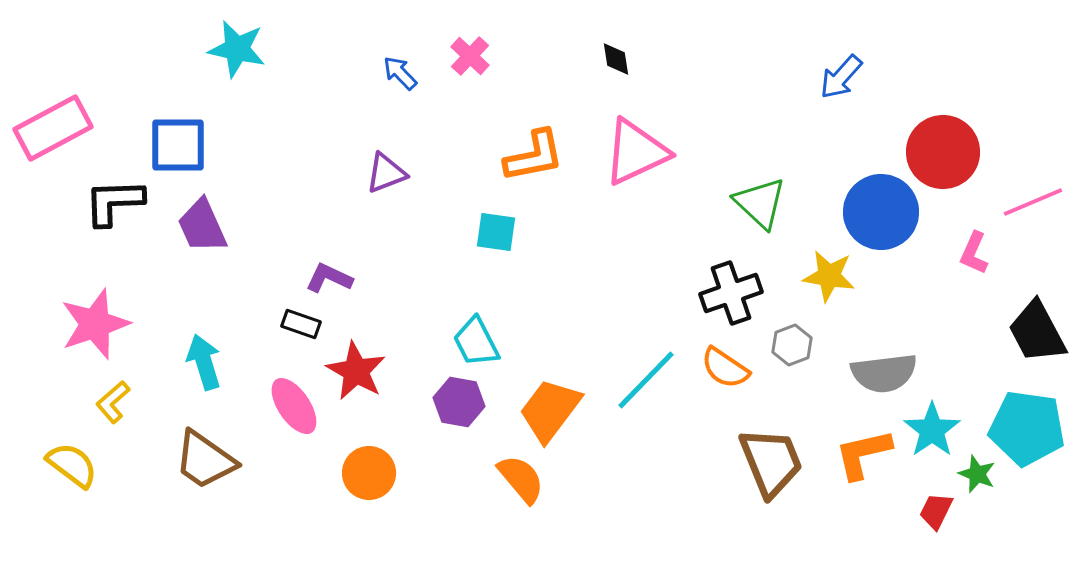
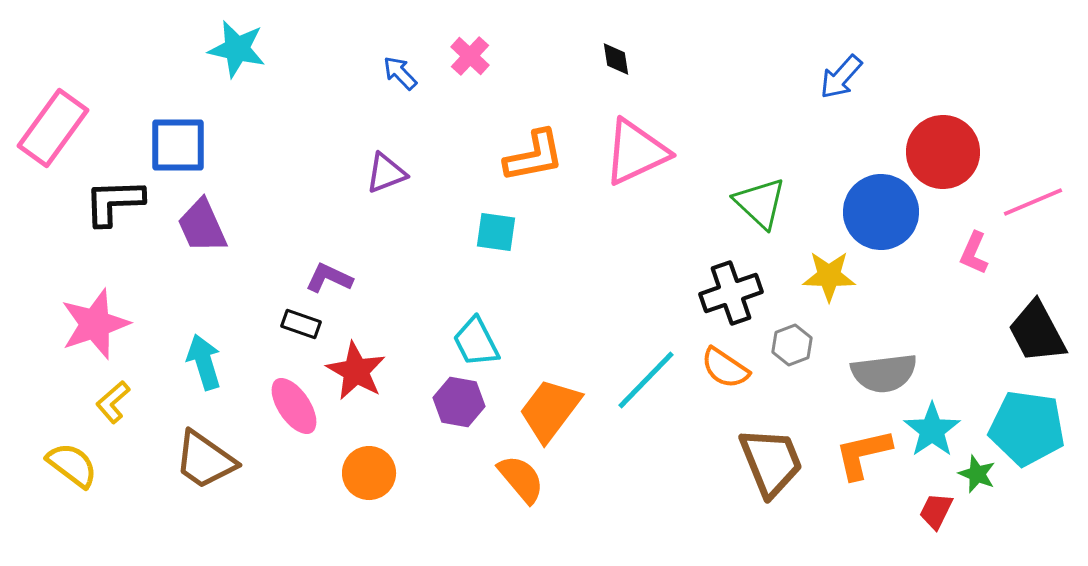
pink rectangle at (53, 128): rotated 26 degrees counterclockwise
yellow star at (829, 276): rotated 8 degrees counterclockwise
